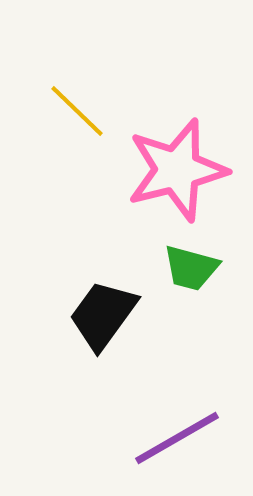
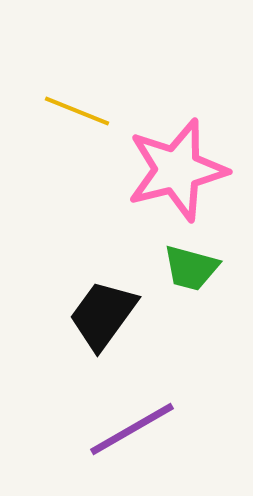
yellow line: rotated 22 degrees counterclockwise
purple line: moved 45 px left, 9 px up
